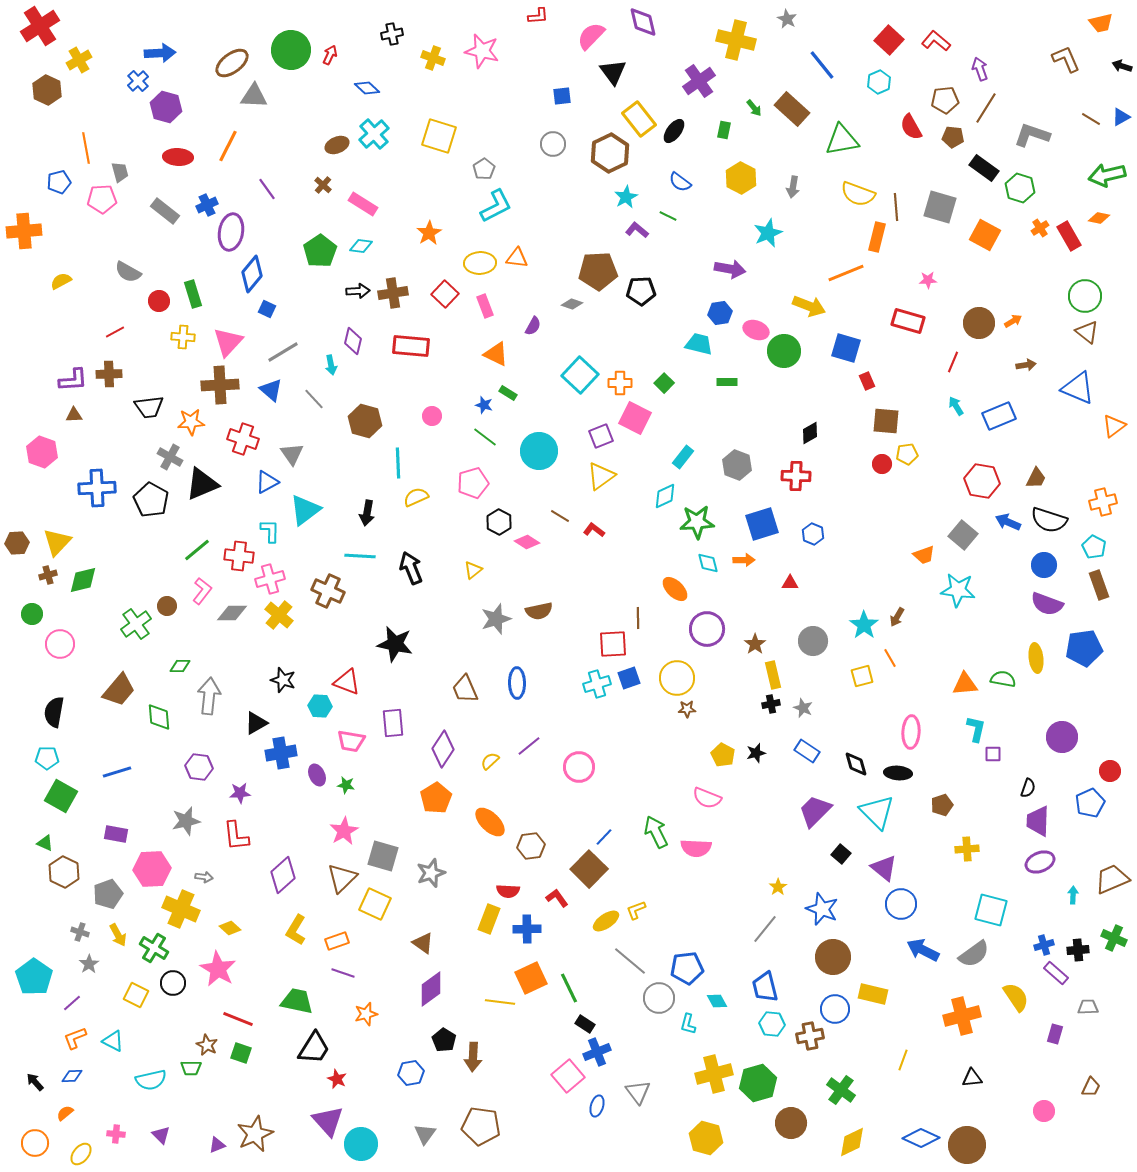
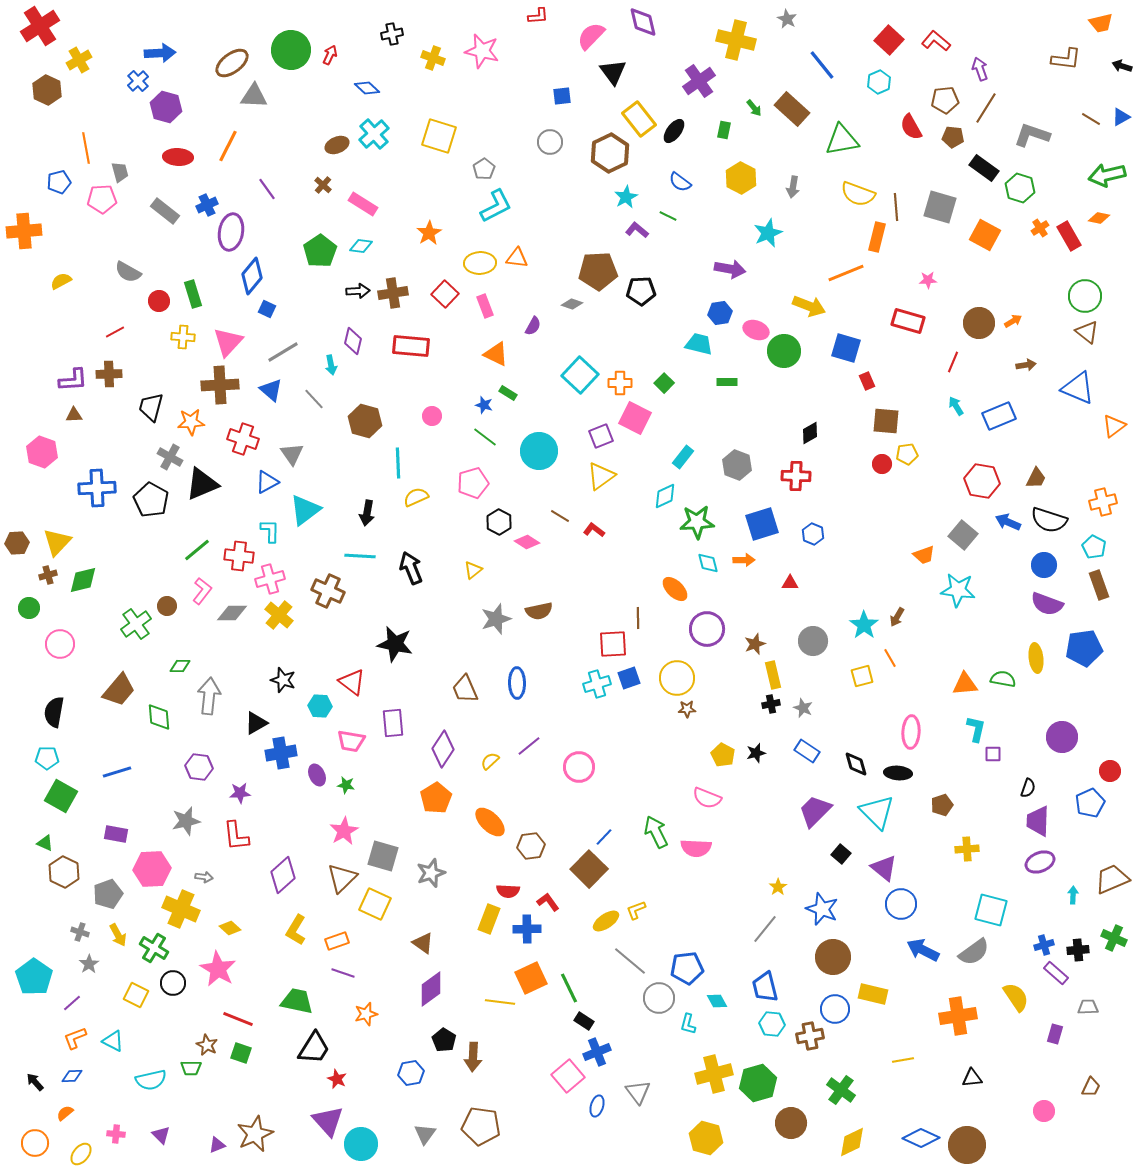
brown L-shape at (1066, 59): rotated 120 degrees clockwise
gray circle at (553, 144): moved 3 px left, 2 px up
blue diamond at (252, 274): moved 2 px down
black trapezoid at (149, 407): moved 2 px right; rotated 112 degrees clockwise
green circle at (32, 614): moved 3 px left, 6 px up
brown star at (755, 644): rotated 15 degrees clockwise
red triangle at (347, 682): moved 5 px right; rotated 16 degrees clockwise
red L-shape at (557, 898): moved 9 px left, 4 px down
gray semicircle at (974, 954): moved 2 px up
orange cross at (962, 1016): moved 4 px left; rotated 6 degrees clockwise
black rectangle at (585, 1024): moved 1 px left, 3 px up
yellow line at (903, 1060): rotated 60 degrees clockwise
